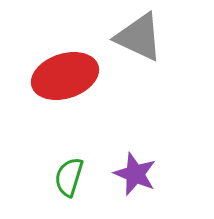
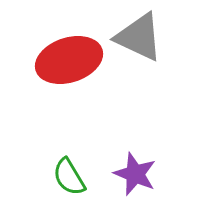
red ellipse: moved 4 px right, 16 px up
green semicircle: rotated 48 degrees counterclockwise
